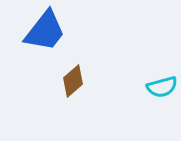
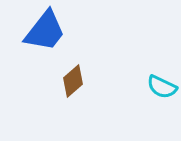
cyan semicircle: rotated 40 degrees clockwise
